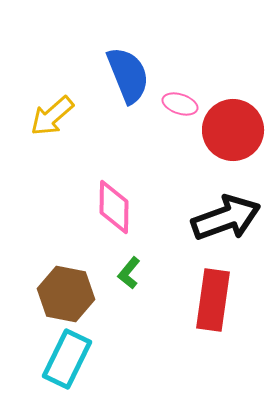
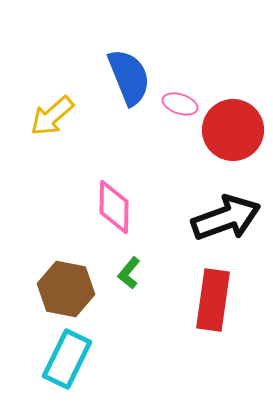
blue semicircle: moved 1 px right, 2 px down
brown hexagon: moved 5 px up
